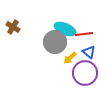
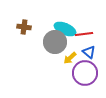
brown cross: moved 11 px right; rotated 24 degrees counterclockwise
